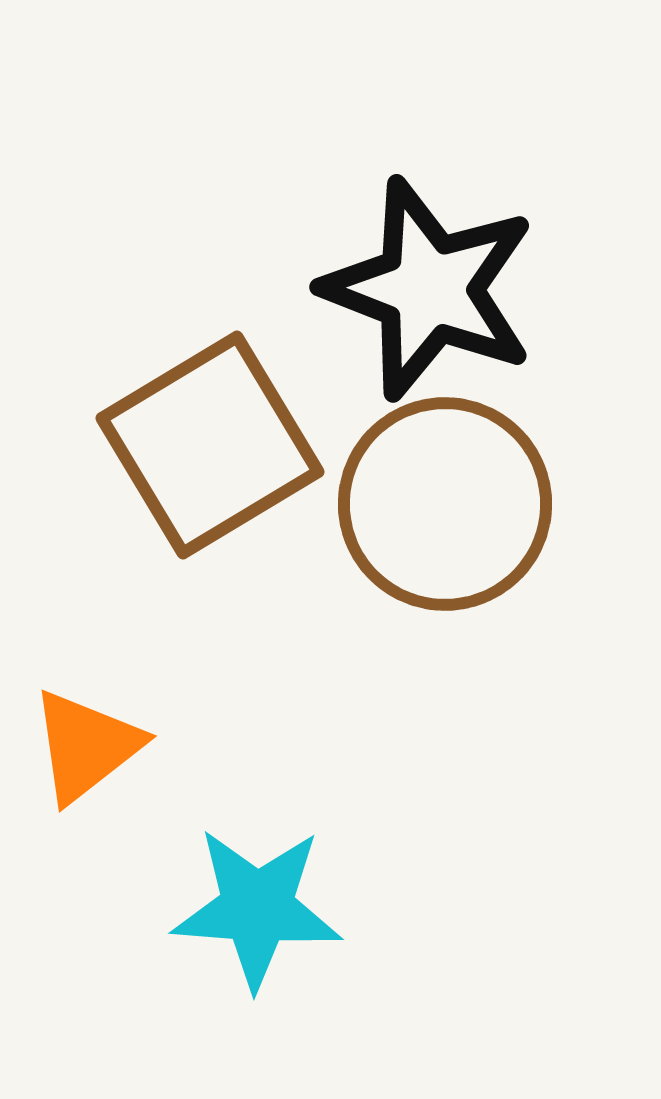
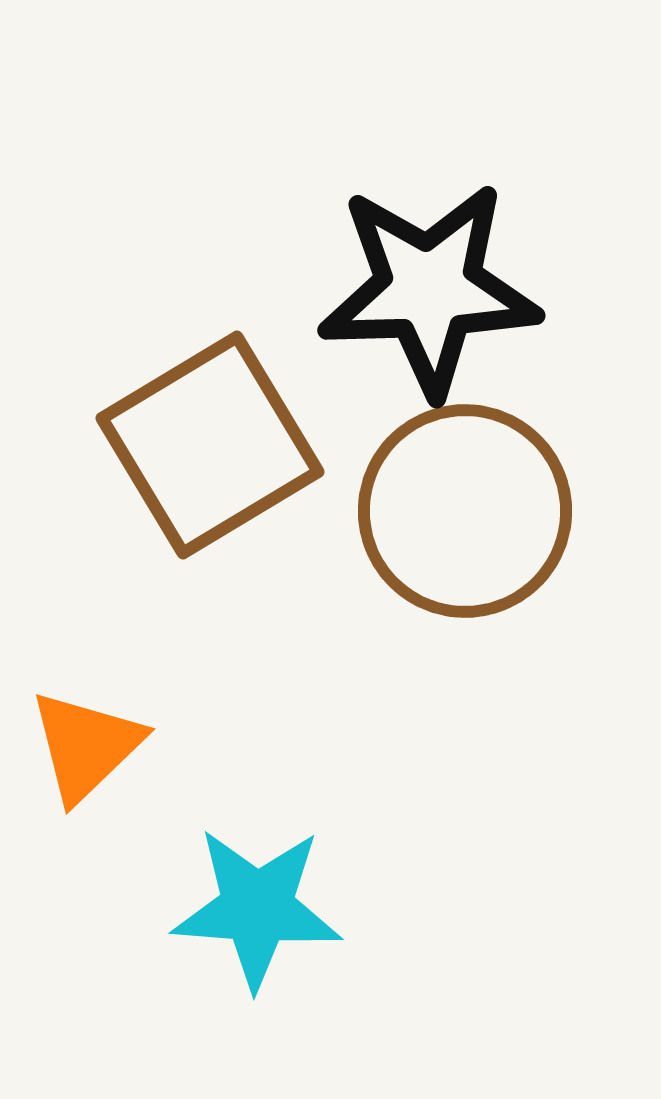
black star: rotated 23 degrees counterclockwise
brown circle: moved 20 px right, 7 px down
orange triangle: rotated 6 degrees counterclockwise
